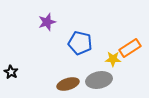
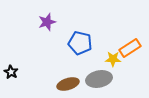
gray ellipse: moved 1 px up
